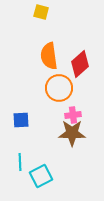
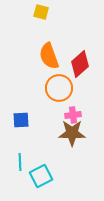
orange semicircle: rotated 12 degrees counterclockwise
